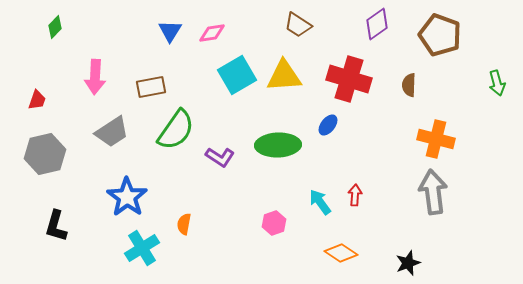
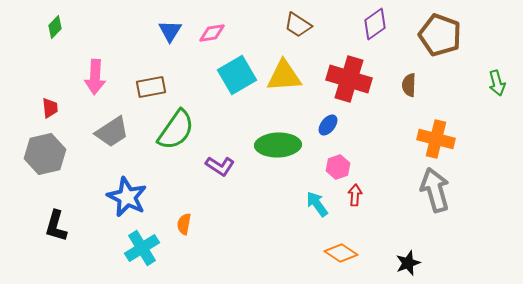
purple diamond: moved 2 px left
red trapezoid: moved 13 px right, 8 px down; rotated 25 degrees counterclockwise
purple L-shape: moved 9 px down
gray arrow: moved 2 px right, 2 px up; rotated 9 degrees counterclockwise
blue star: rotated 9 degrees counterclockwise
cyan arrow: moved 3 px left, 2 px down
pink hexagon: moved 64 px right, 56 px up
